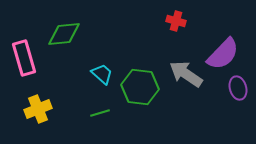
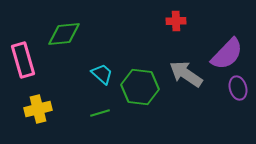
red cross: rotated 18 degrees counterclockwise
purple semicircle: moved 4 px right
pink rectangle: moved 1 px left, 2 px down
yellow cross: rotated 8 degrees clockwise
